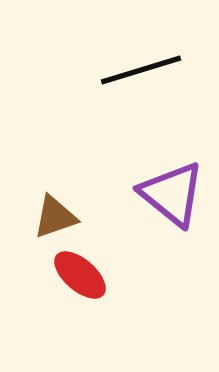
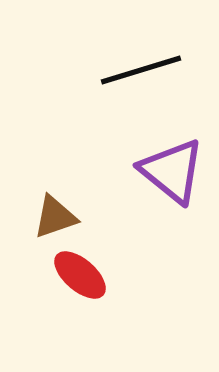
purple triangle: moved 23 px up
